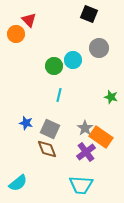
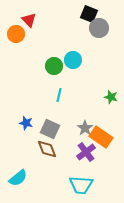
gray circle: moved 20 px up
cyan semicircle: moved 5 px up
